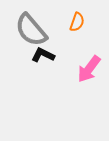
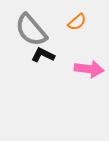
orange semicircle: rotated 30 degrees clockwise
pink arrow: rotated 120 degrees counterclockwise
